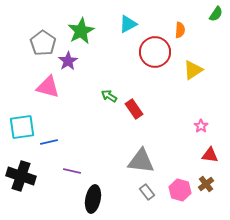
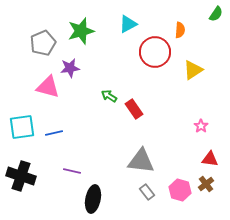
green star: rotated 12 degrees clockwise
gray pentagon: rotated 15 degrees clockwise
purple star: moved 2 px right, 7 px down; rotated 24 degrees clockwise
blue line: moved 5 px right, 9 px up
red triangle: moved 4 px down
